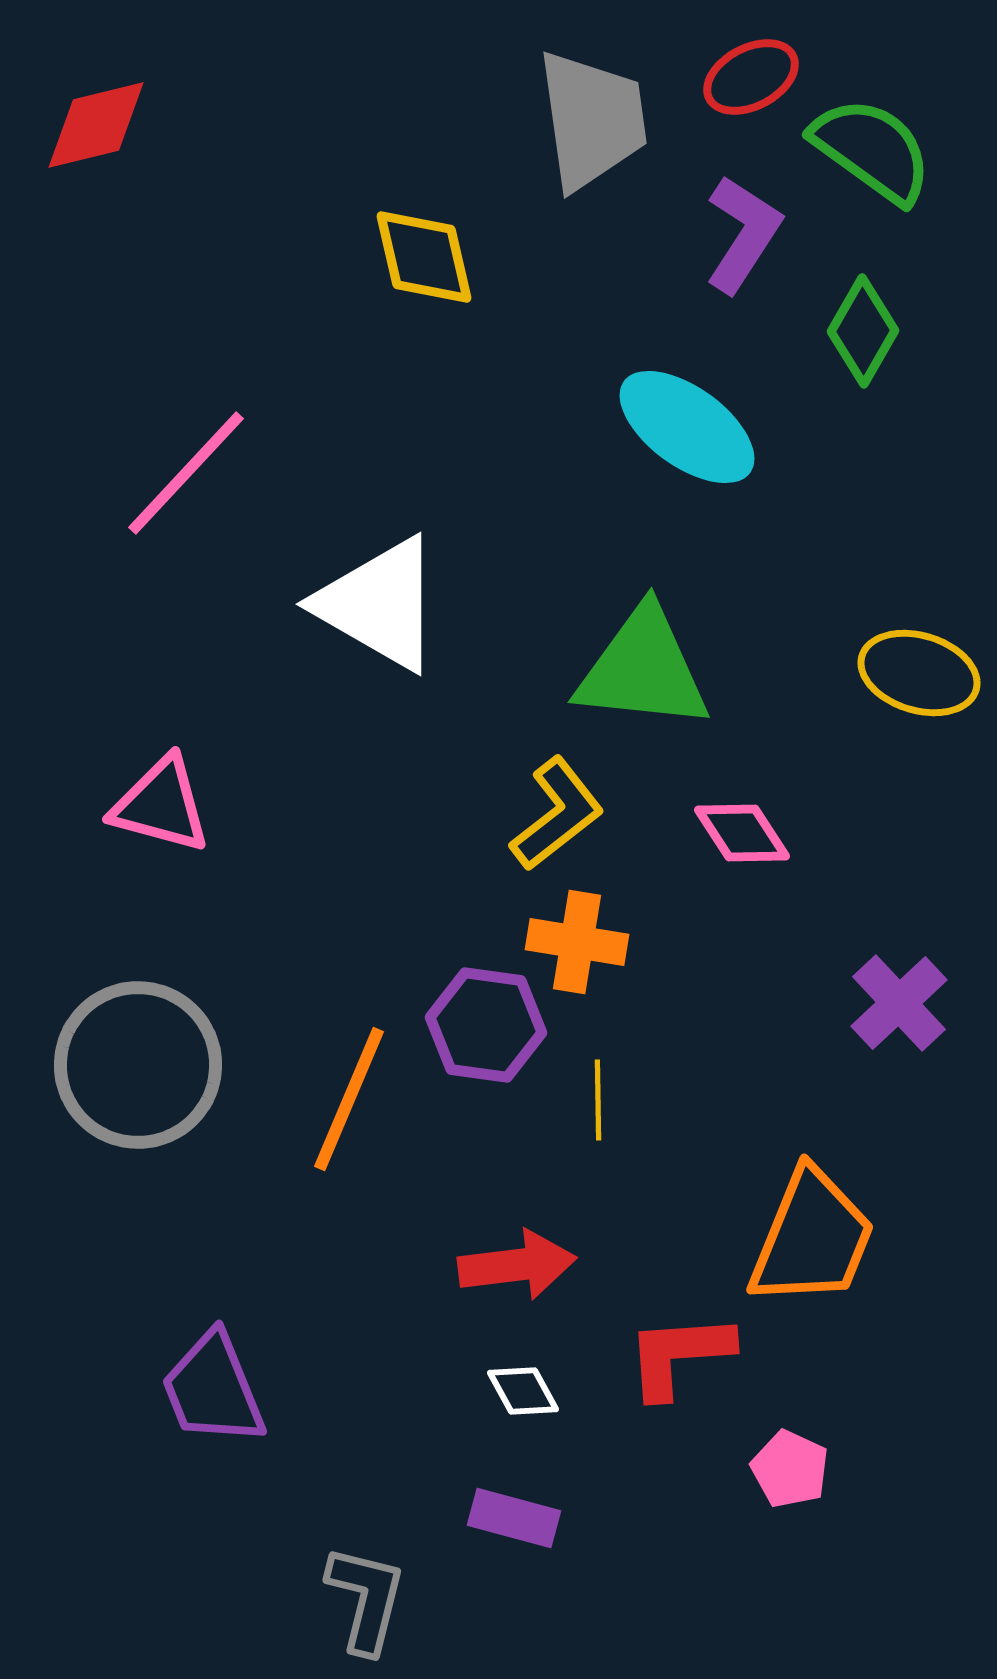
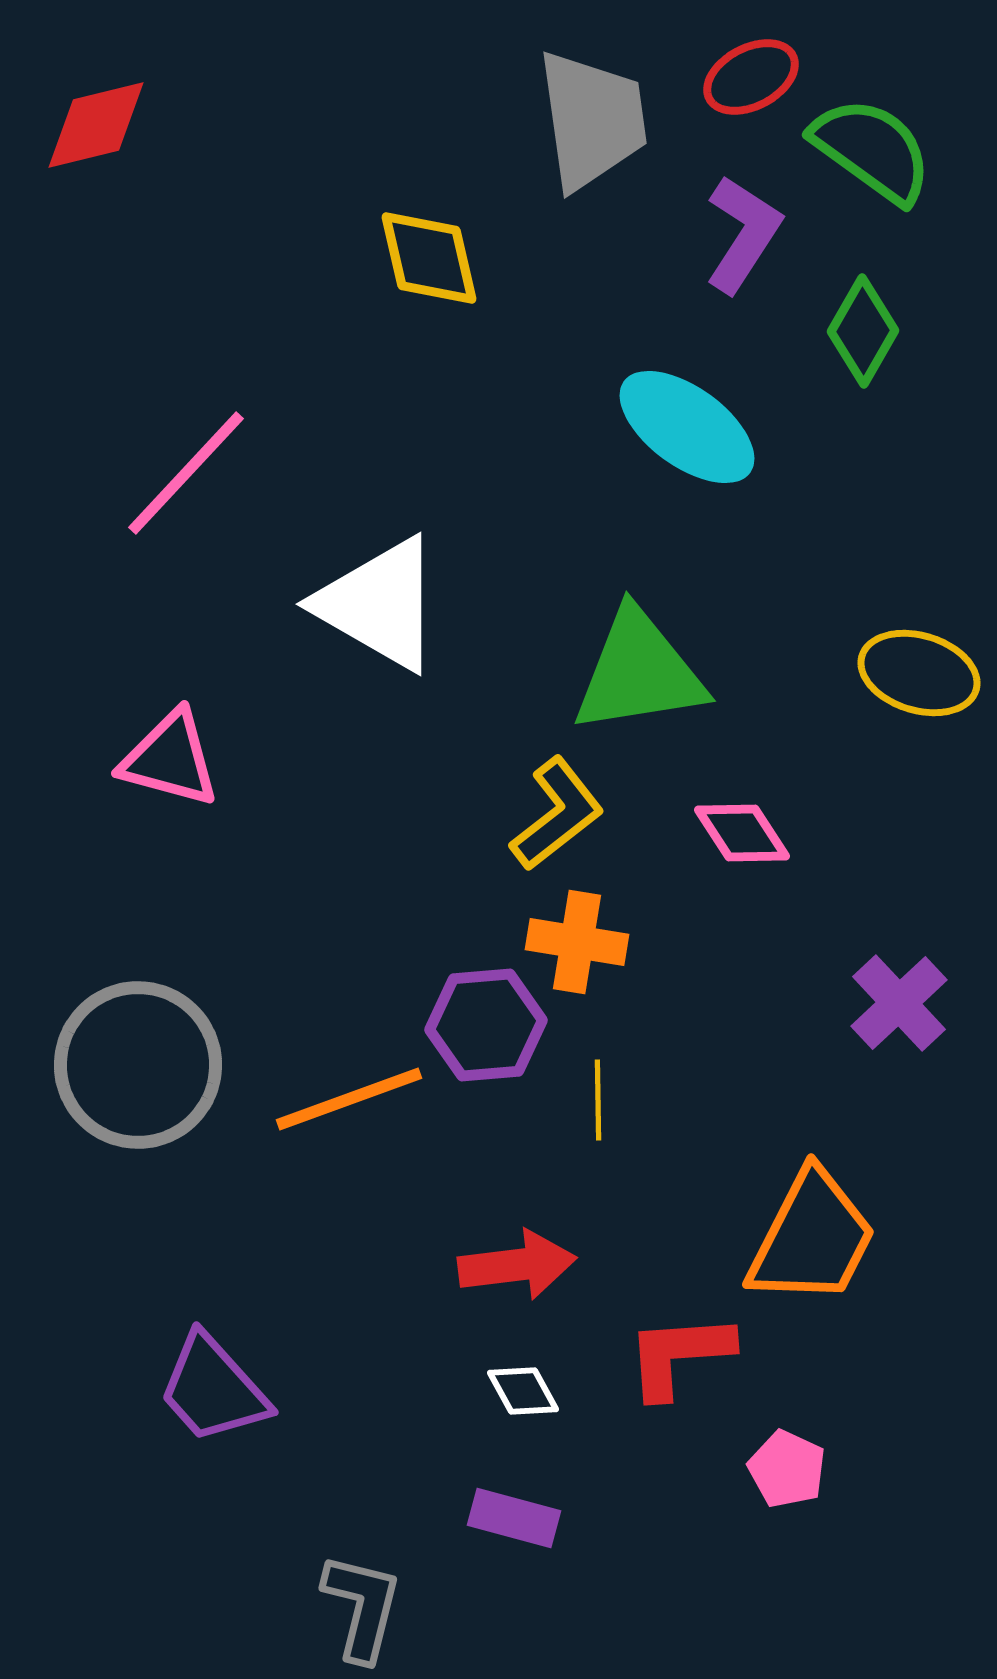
yellow diamond: moved 5 px right, 1 px down
green triangle: moved 4 px left, 3 px down; rotated 15 degrees counterclockwise
pink triangle: moved 9 px right, 46 px up
purple hexagon: rotated 13 degrees counterclockwise
orange line: rotated 47 degrees clockwise
orange trapezoid: rotated 5 degrees clockwise
purple trapezoid: rotated 20 degrees counterclockwise
pink pentagon: moved 3 px left
gray L-shape: moved 4 px left, 8 px down
